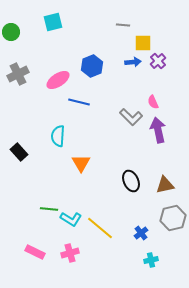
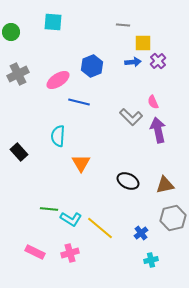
cyan square: rotated 18 degrees clockwise
black ellipse: moved 3 px left; rotated 40 degrees counterclockwise
